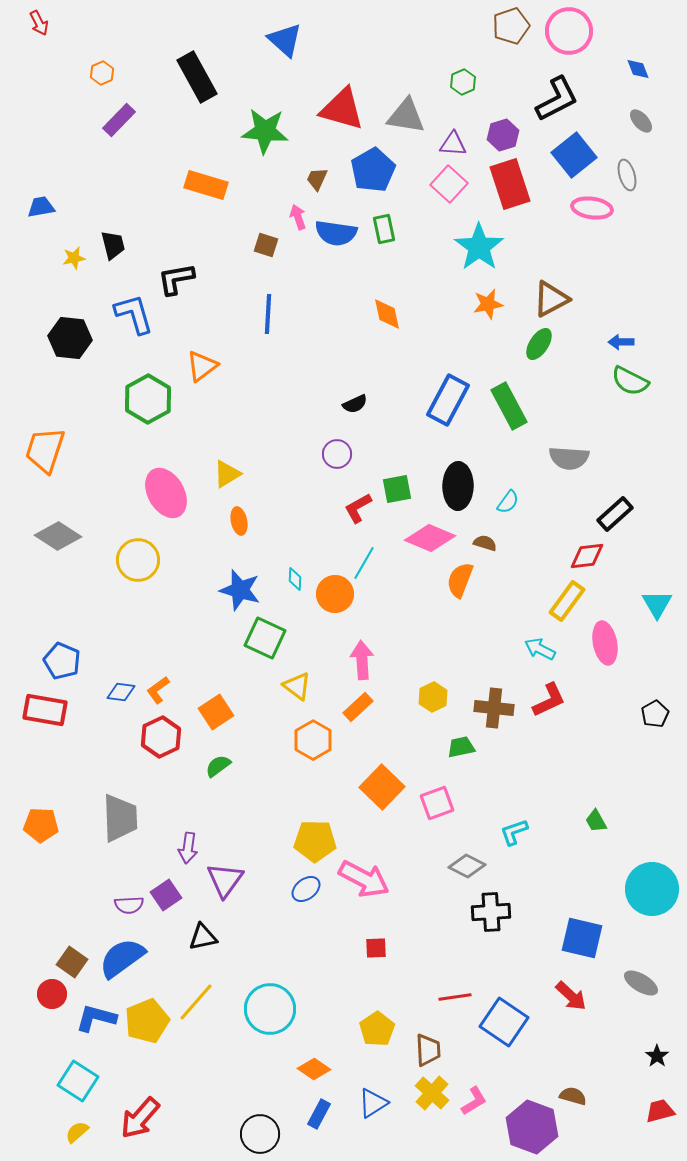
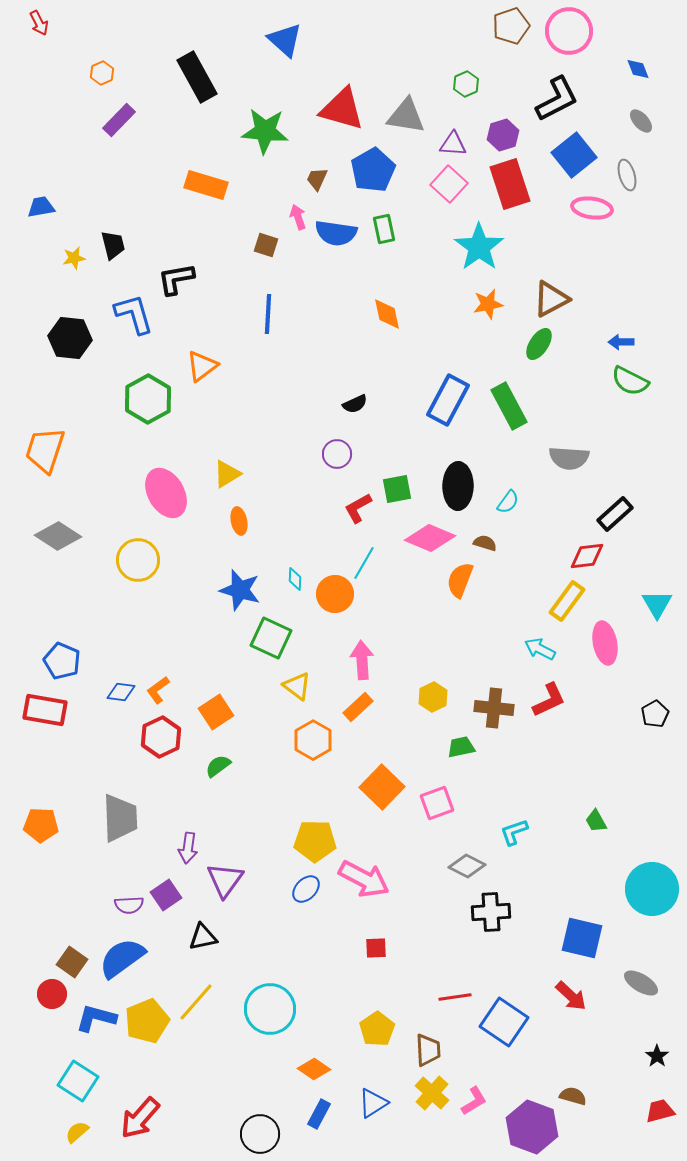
green hexagon at (463, 82): moved 3 px right, 2 px down
green square at (265, 638): moved 6 px right
blue ellipse at (306, 889): rotated 8 degrees counterclockwise
